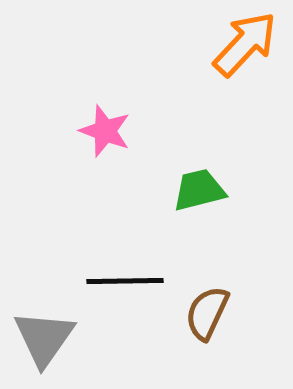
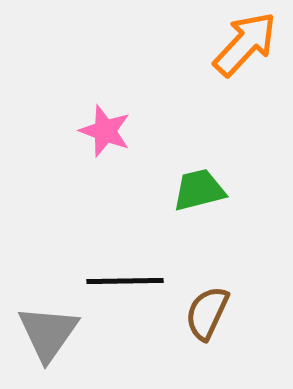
gray triangle: moved 4 px right, 5 px up
